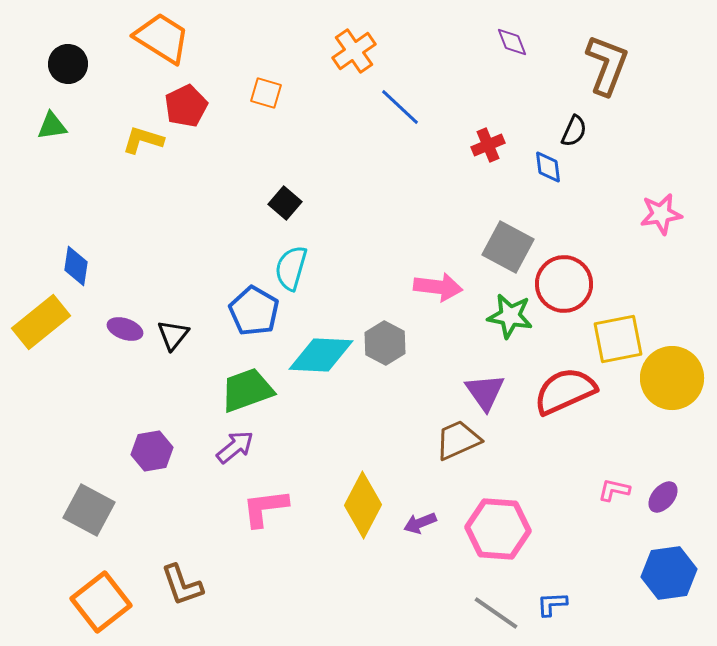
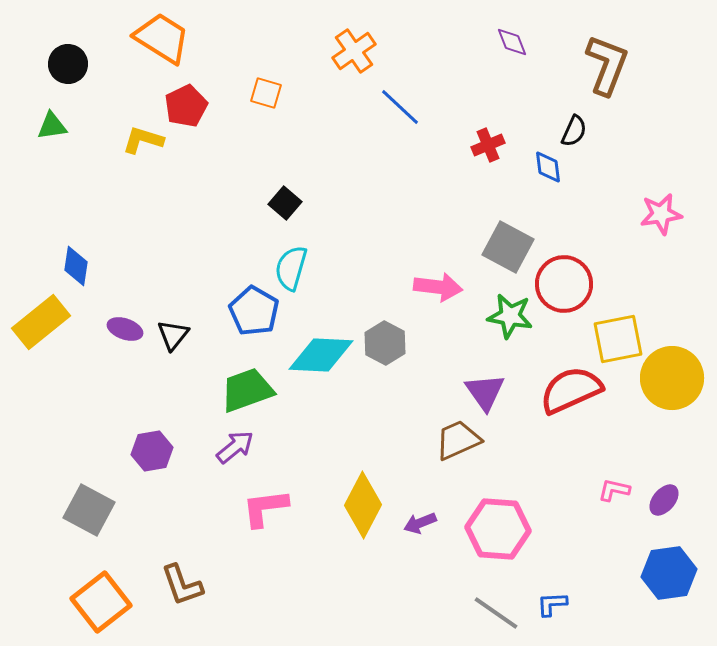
red semicircle at (565, 391): moved 6 px right, 1 px up
purple ellipse at (663, 497): moved 1 px right, 3 px down
